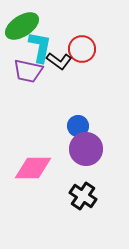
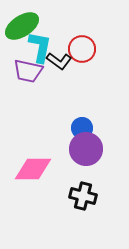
blue circle: moved 4 px right, 2 px down
pink diamond: moved 1 px down
black cross: rotated 20 degrees counterclockwise
